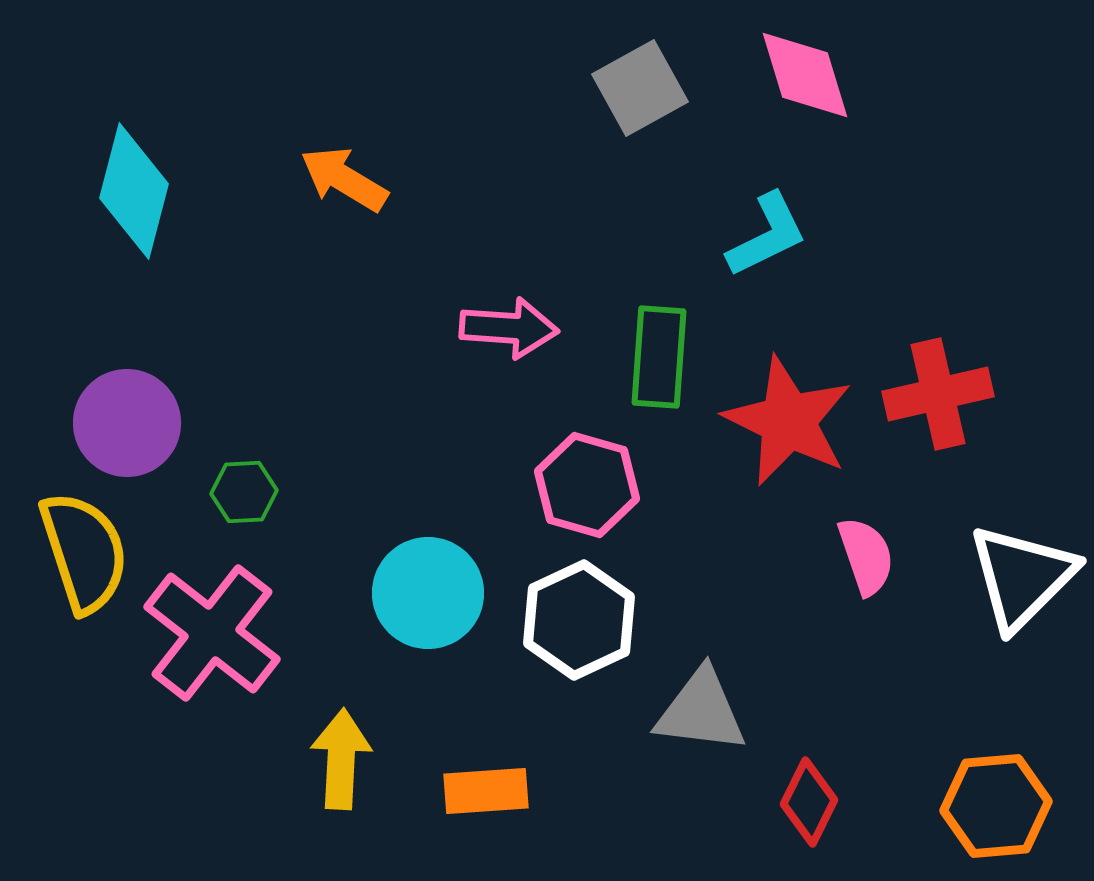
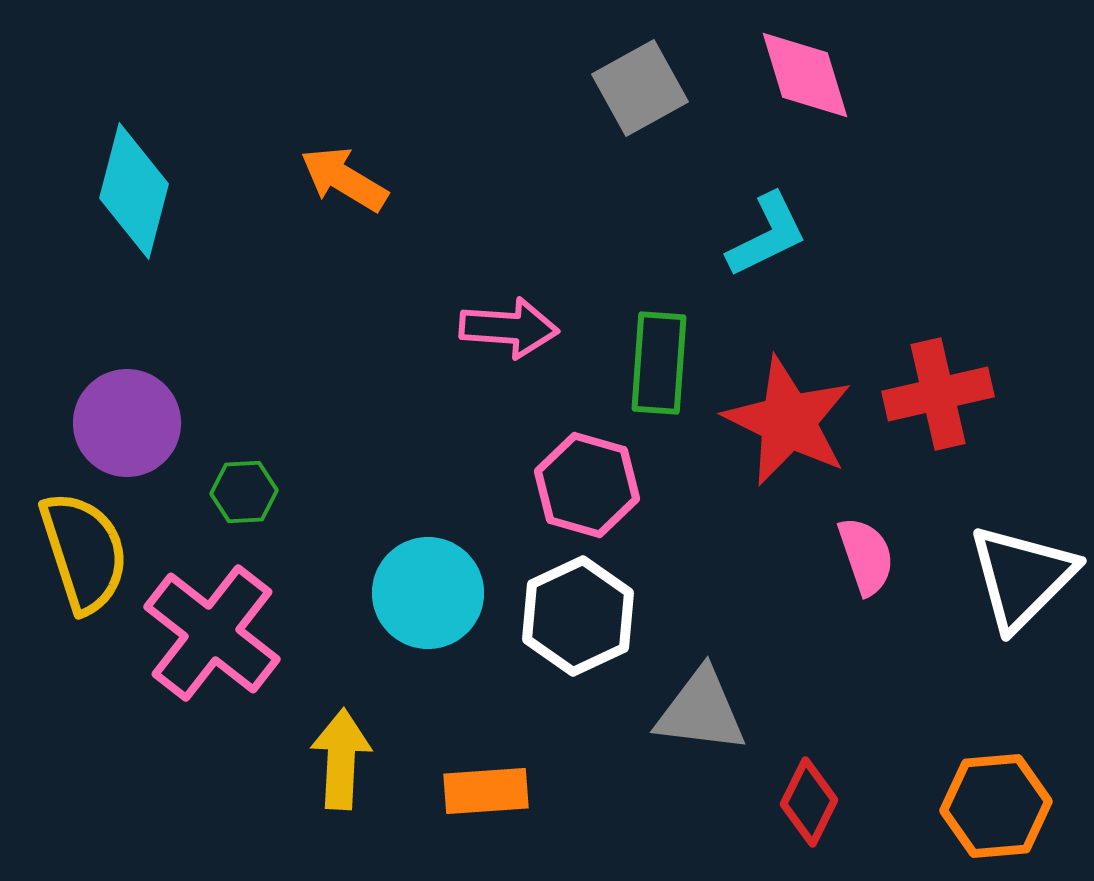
green rectangle: moved 6 px down
white hexagon: moved 1 px left, 4 px up
